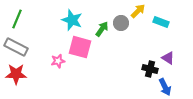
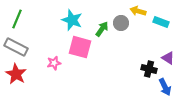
yellow arrow: rotated 119 degrees counterclockwise
pink star: moved 4 px left, 2 px down
black cross: moved 1 px left
red star: rotated 30 degrees clockwise
